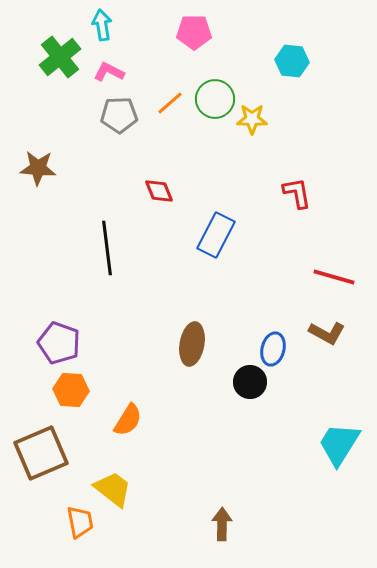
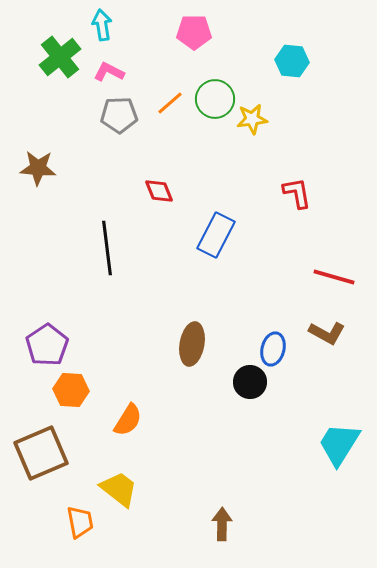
yellow star: rotated 8 degrees counterclockwise
purple pentagon: moved 12 px left, 2 px down; rotated 18 degrees clockwise
yellow trapezoid: moved 6 px right
